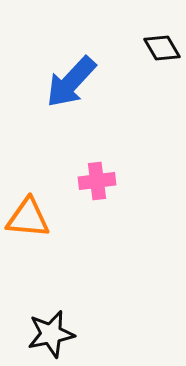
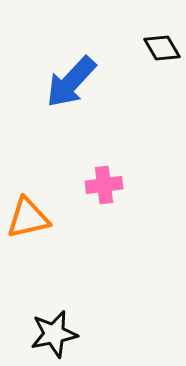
pink cross: moved 7 px right, 4 px down
orange triangle: rotated 18 degrees counterclockwise
black star: moved 3 px right
